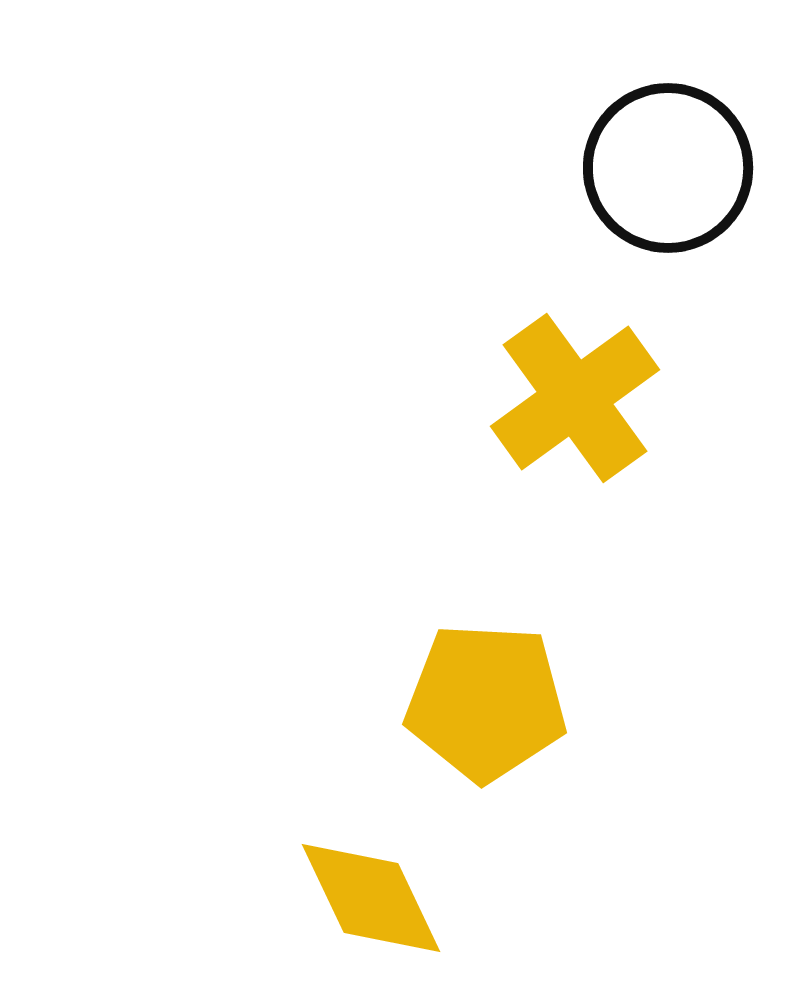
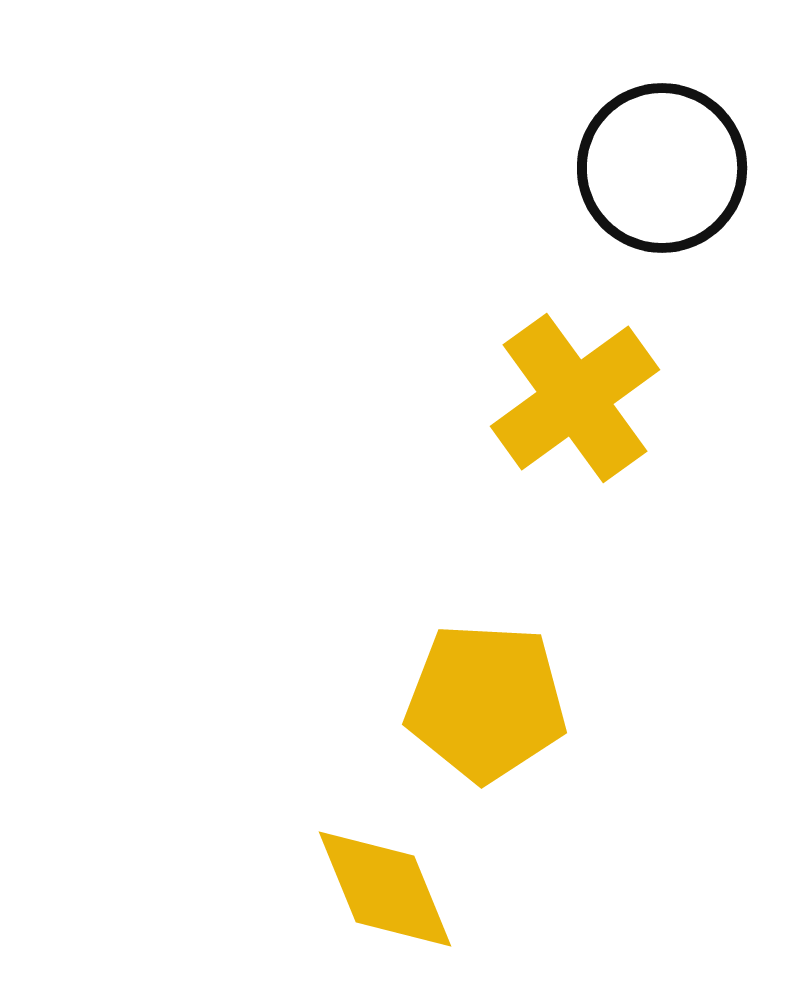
black circle: moved 6 px left
yellow diamond: moved 14 px right, 9 px up; rotated 3 degrees clockwise
